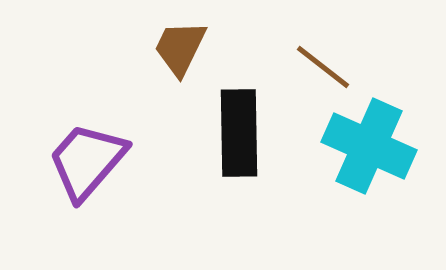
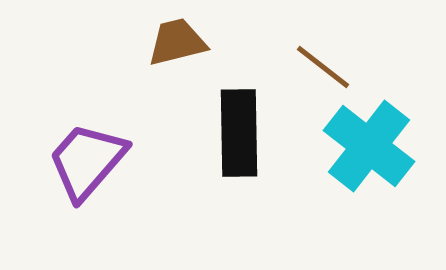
brown trapezoid: moved 3 px left, 6 px up; rotated 50 degrees clockwise
cyan cross: rotated 14 degrees clockwise
